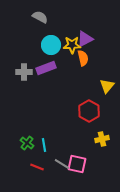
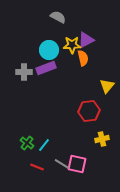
gray semicircle: moved 18 px right
purple triangle: moved 1 px right, 1 px down
cyan circle: moved 2 px left, 5 px down
red hexagon: rotated 25 degrees clockwise
cyan line: rotated 48 degrees clockwise
